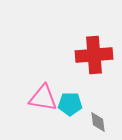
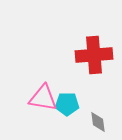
cyan pentagon: moved 3 px left
